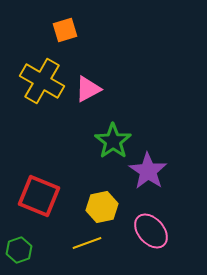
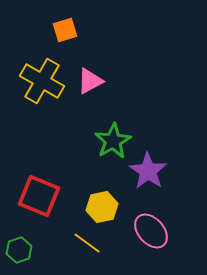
pink triangle: moved 2 px right, 8 px up
green star: rotated 6 degrees clockwise
yellow line: rotated 56 degrees clockwise
